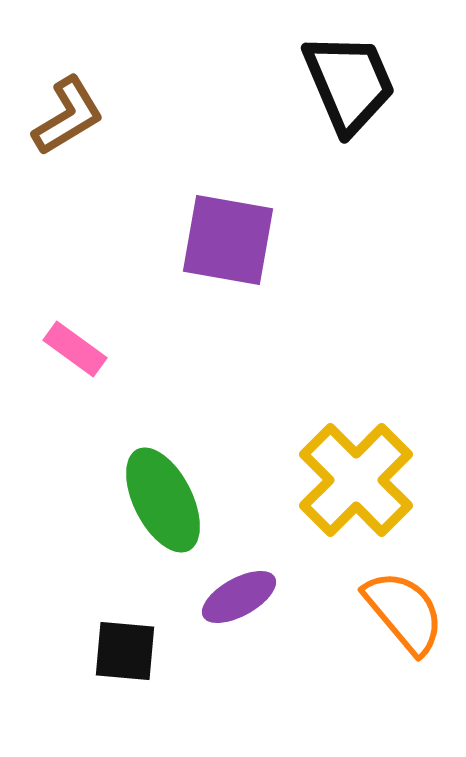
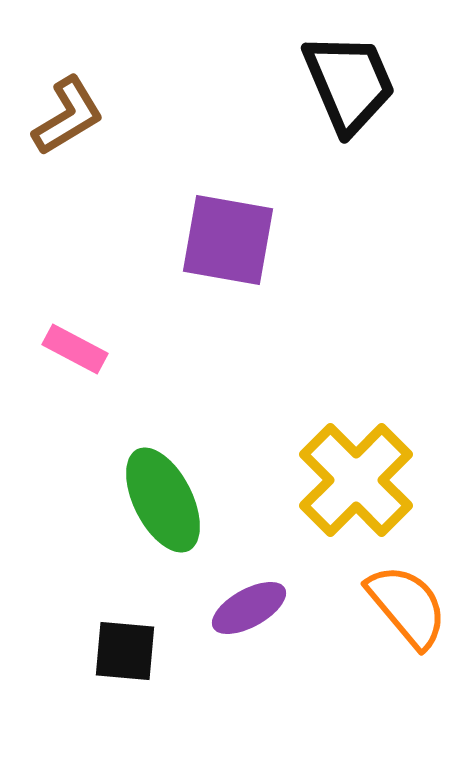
pink rectangle: rotated 8 degrees counterclockwise
purple ellipse: moved 10 px right, 11 px down
orange semicircle: moved 3 px right, 6 px up
